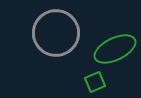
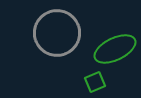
gray circle: moved 1 px right
